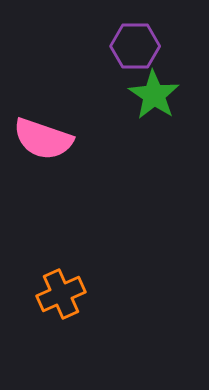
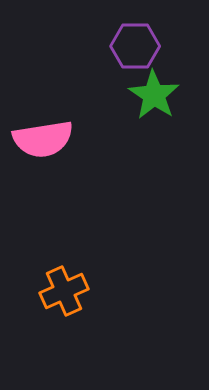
pink semicircle: rotated 28 degrees counterclockwise
orange cross: moved 3 px right, 3 px up
